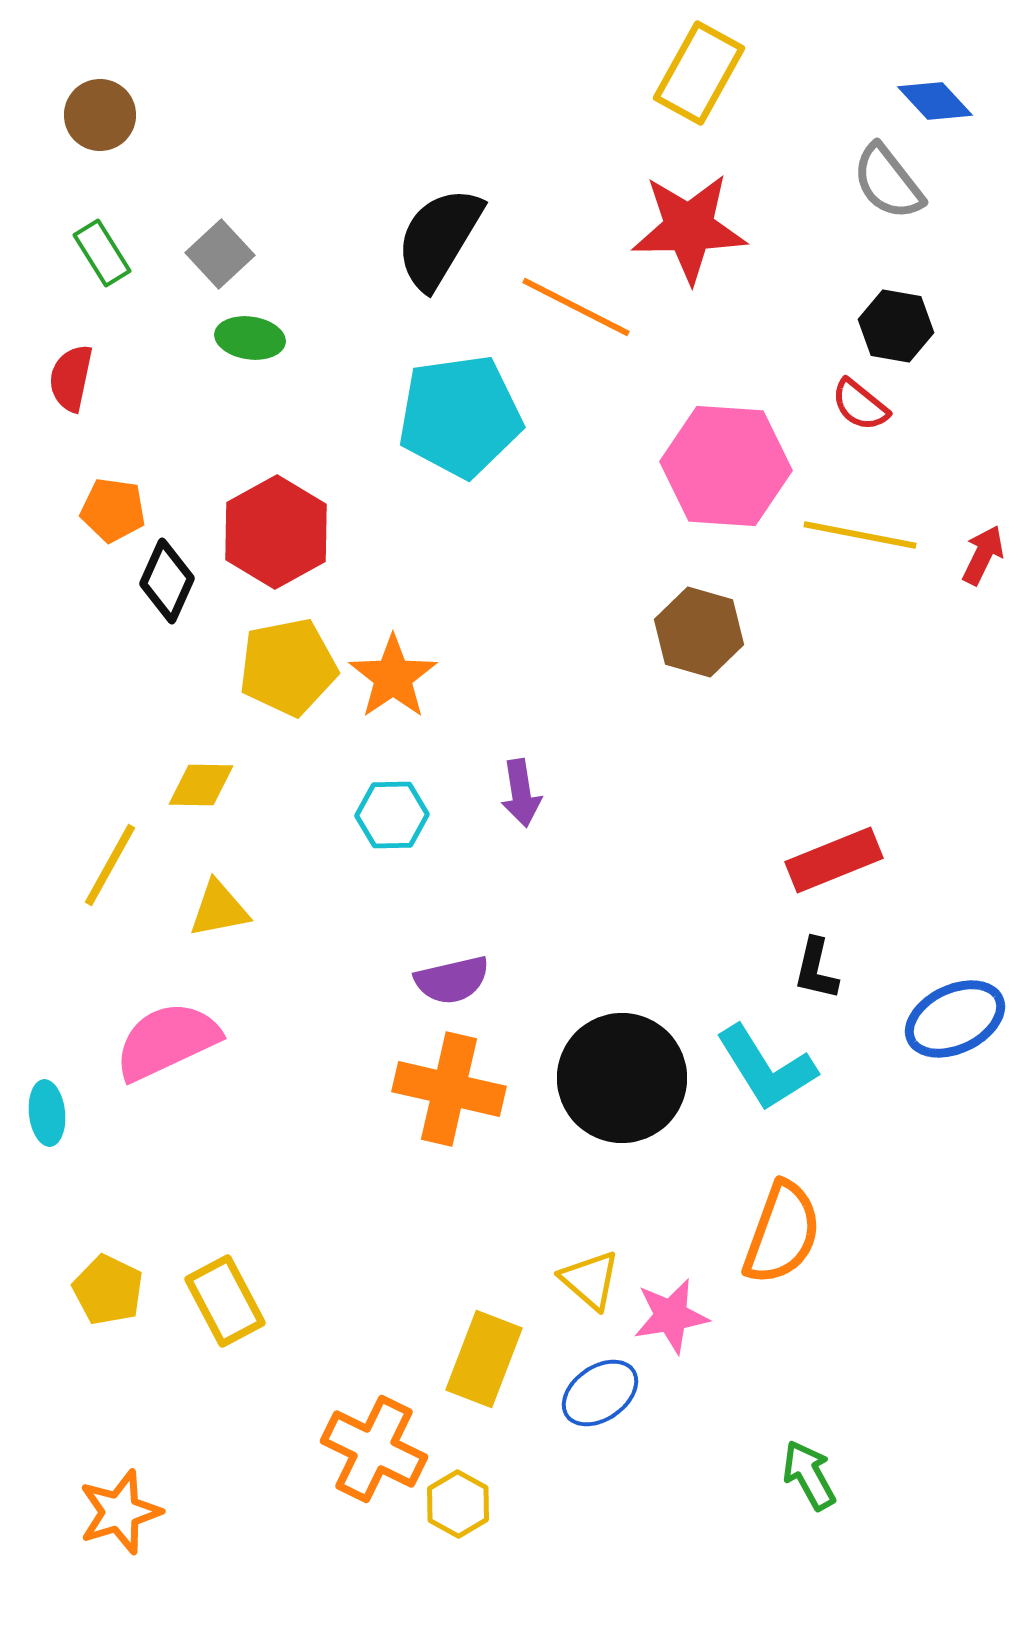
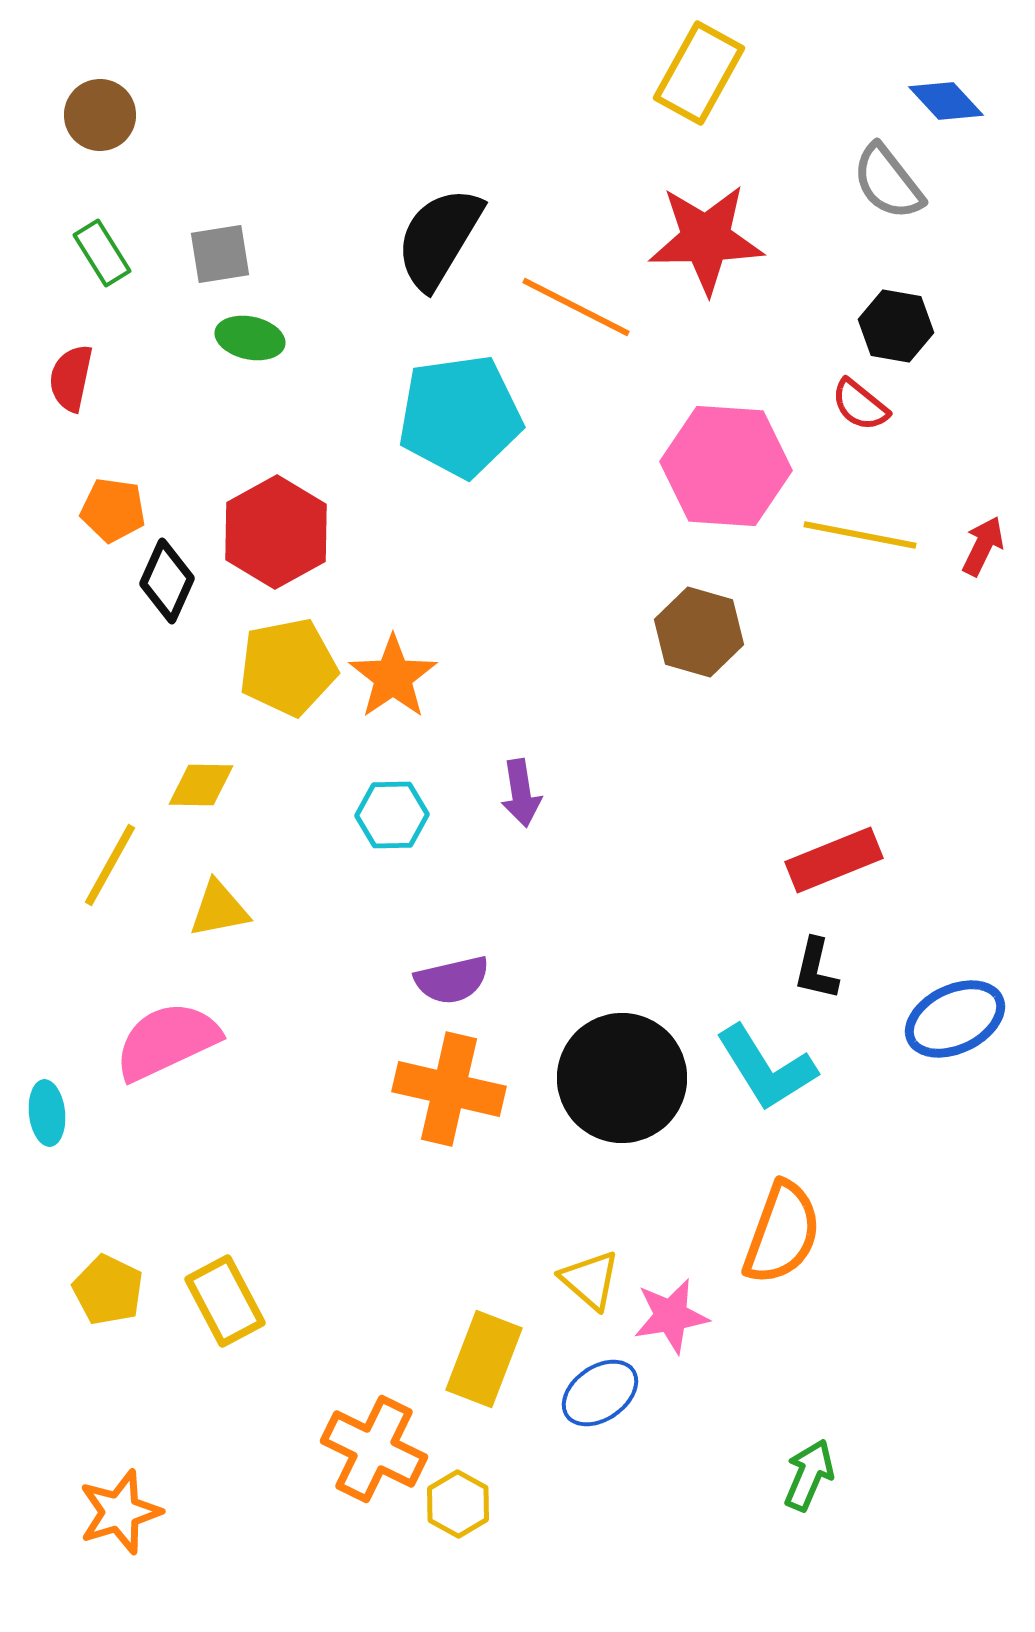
blue diamond at (935, 101): moved 11 px right
red star at (689, 228): moved 17 px right, 11 px down
gray square at (220, 254): rotated 34 degrees clockwise
green ellipse at (250, 338): rotated 4 degrees clockwise
red arrow at (983, 555): moved 9 px up
green arrow at (809, 1475): rotated 52 degrees clockwise
